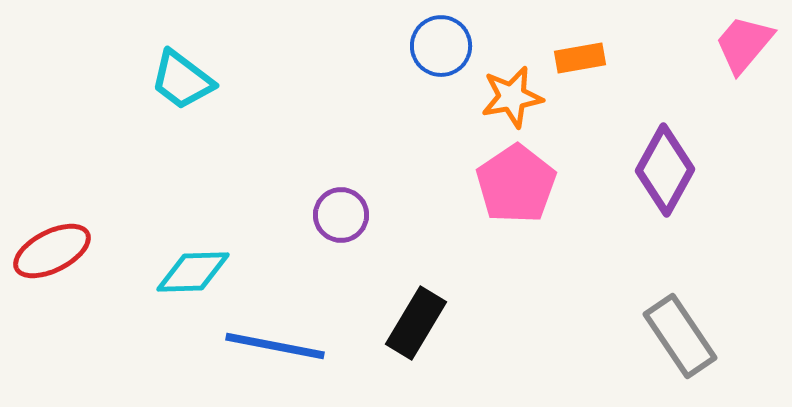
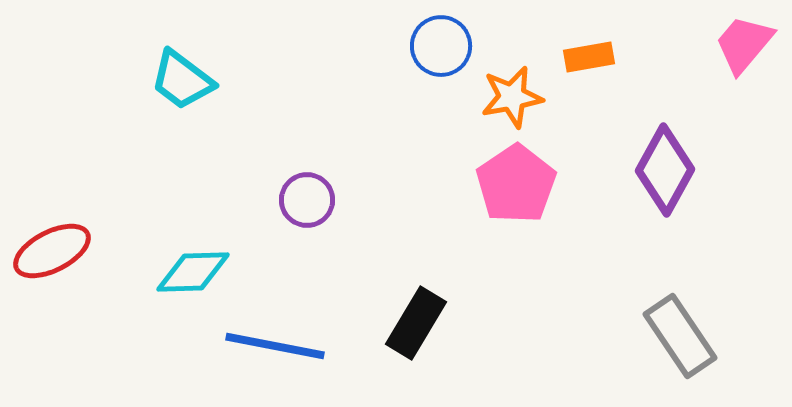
orange rectangle: moved 9 px right, 1 px up
purple circle: moved 34 px left, 15 px up
